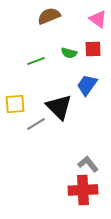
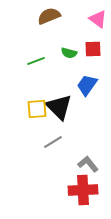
yellow square: moved 22 px right, 5 px down
gray line: moved 17 px right, 18 px down
